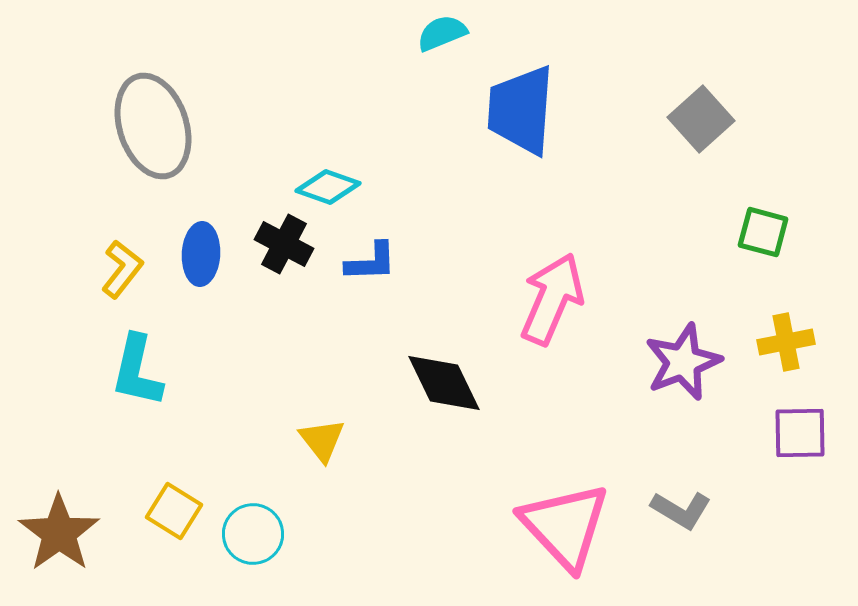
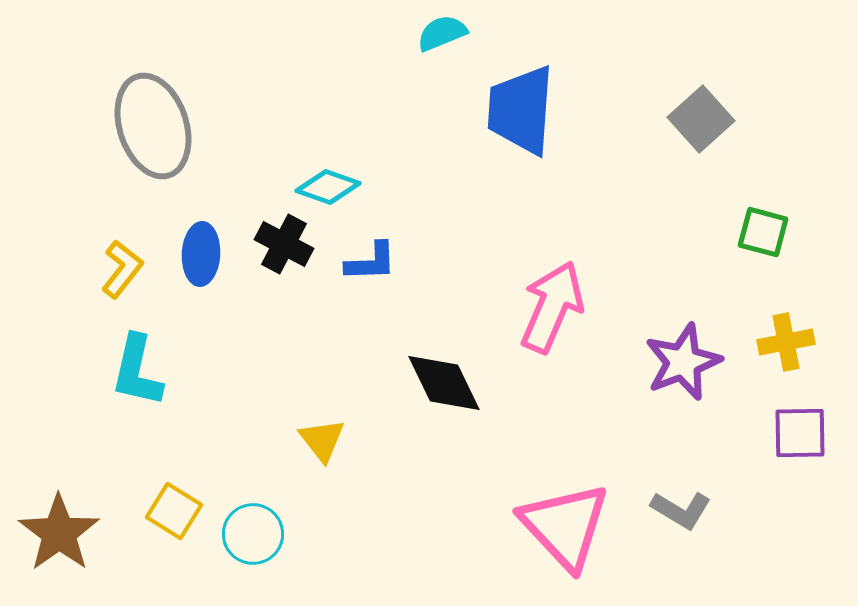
pink arrow: moved 8 px down
